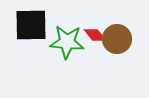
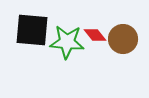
black square: moved 1 px right, 5 px down; rotated 6 degrees clockwise
brown circle: moved 6 px right
